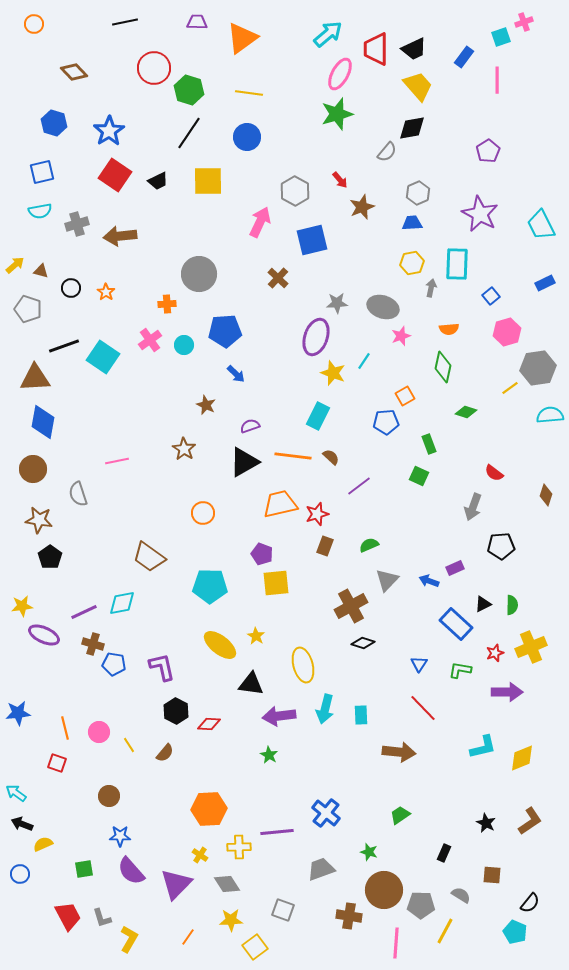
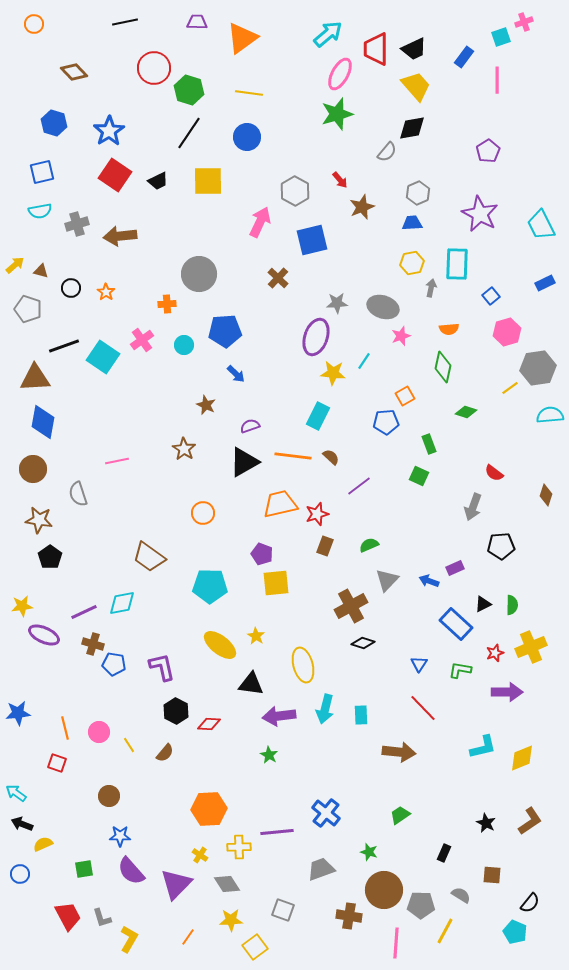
yellow trapezoid at (418, 86): moved 2 px left
pink cross at (150, 340): moved 8 px left
yellow star at (333, 373): rotated 15 degrees counterclockwise
